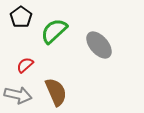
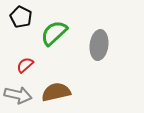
black pentagon: rotated 10 degrees counterclockwise
green semicircle: moved 2 px down
gray ellipse: rotated 48 degrees clockwise
brown semicircle: rotated 80 degrees counterclockwise
